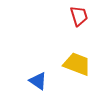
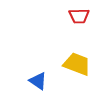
red trapezoid: rotated 105 degrees clockwise
